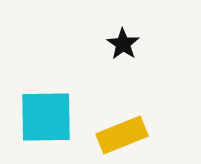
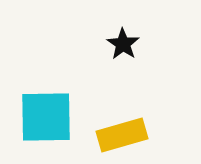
yellow rectangle: rotated 6 degrees clockwise
